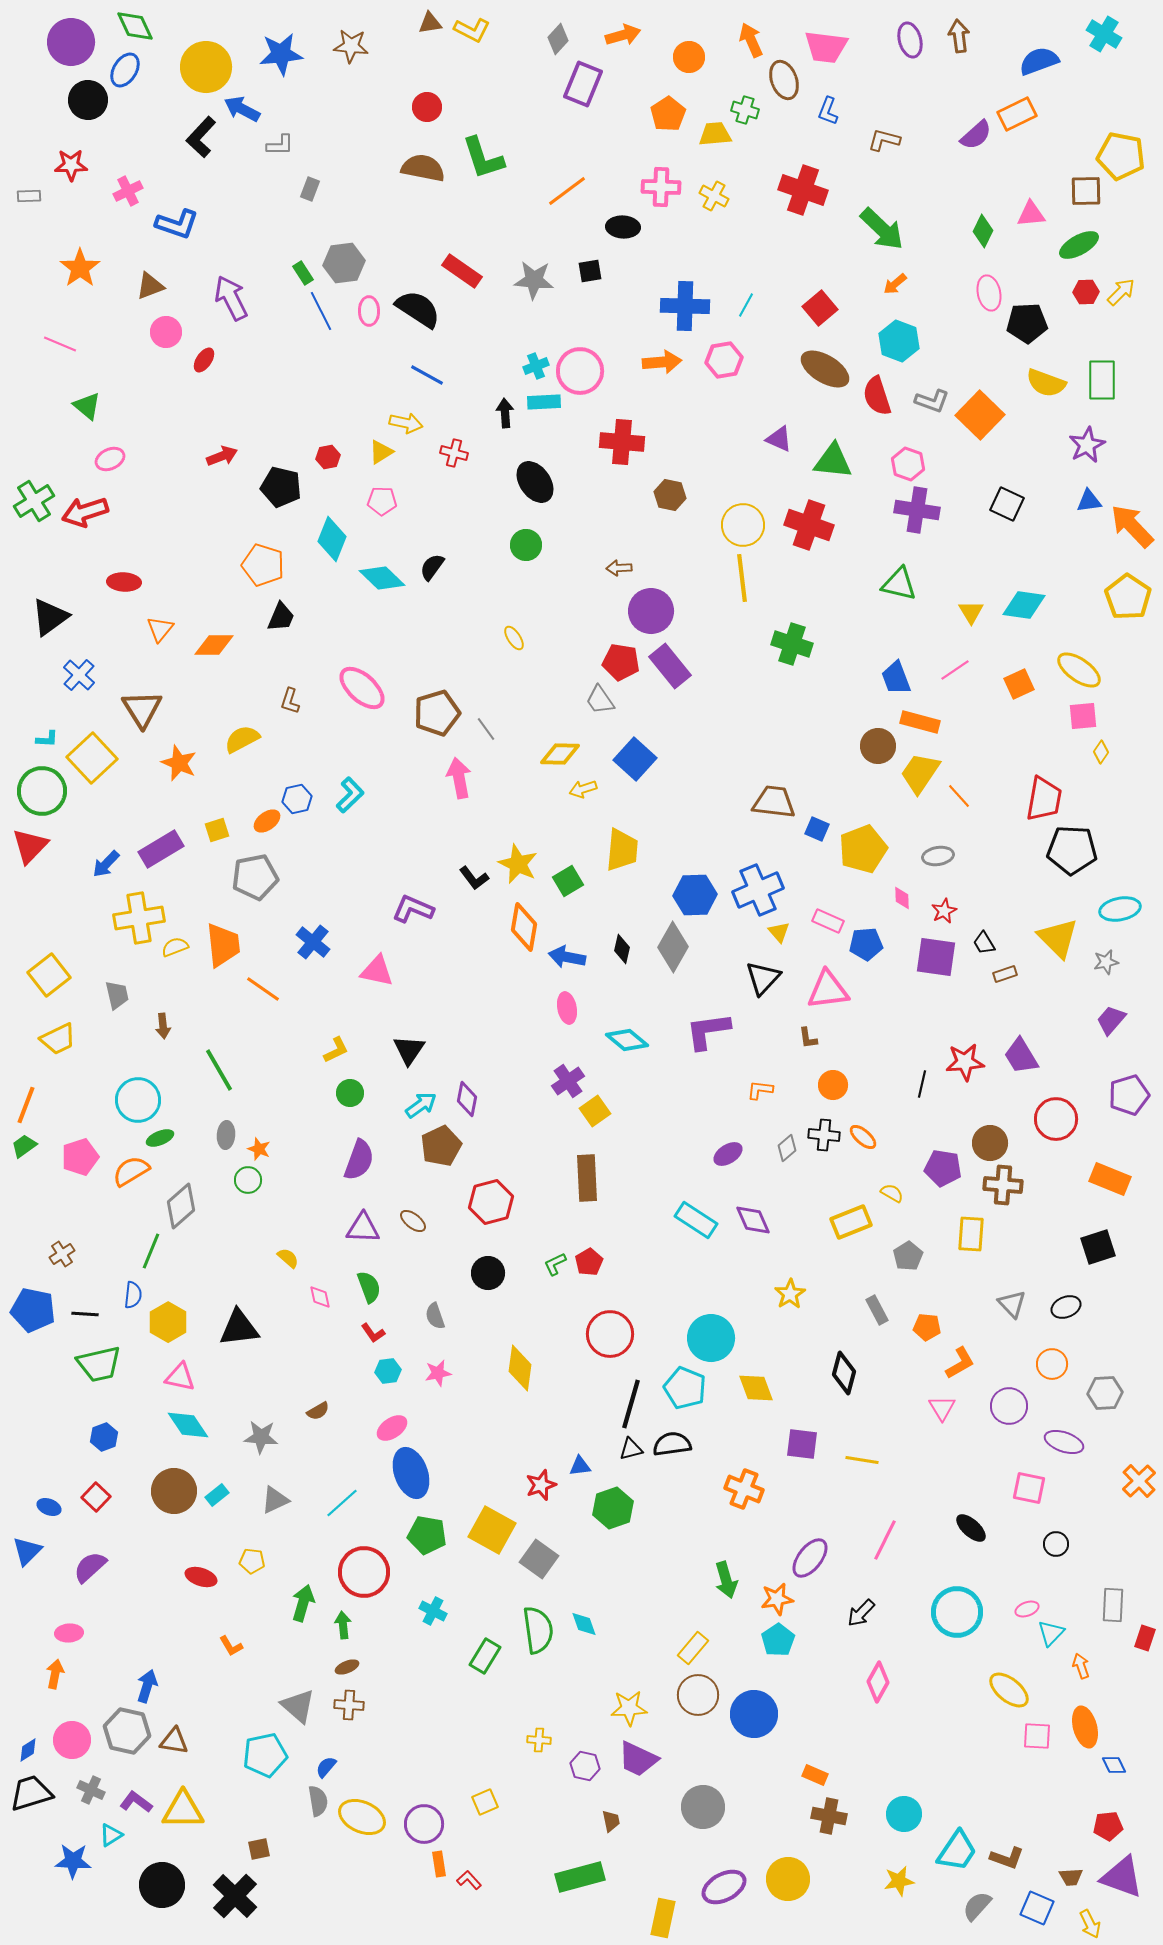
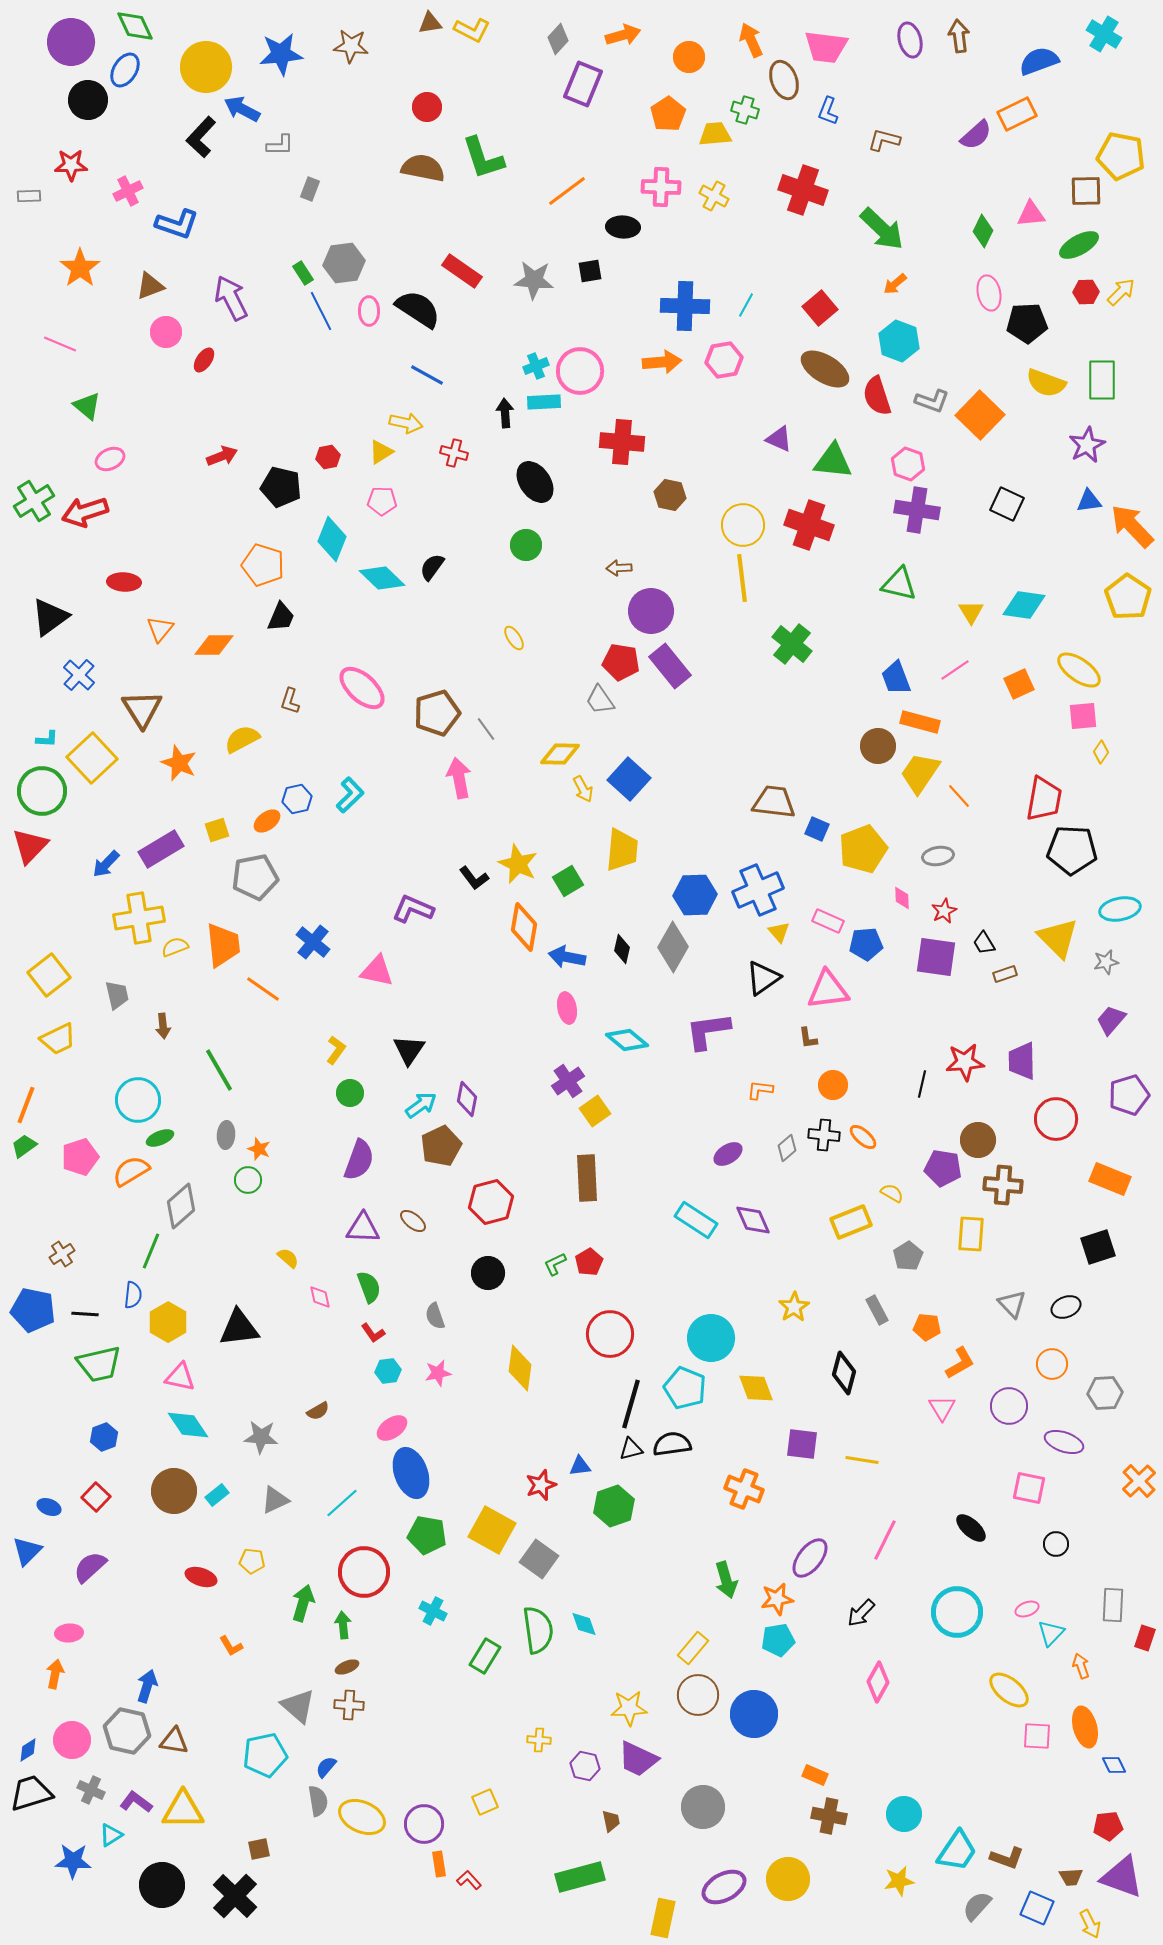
green cross at (792, 644): rotated 21 degrees clockwise
blue square at (635, 759): moved 6 px left, 20 px down
yellow arrow at (583, 789): rotated 100 degrees counterclockwise
black triangle at (763, 978): rotated 12 degrees clockwise
yellow L-shape at (336, 1050): rotated 28 degrees counterclockwise
purple trapezoid at (1021, 1056): moved 1 px right, 5 px down; rotated 30 degrees clockwise
brown circle at (990, 1143): moved 12 px left, 3 px up
yellow star at (790, 1294): moved 4 px right, 13 px down
green hexagon at (613, 1508): moved 1 px right, 2 px up
cyan pentagon at (778, 1640): rotated 24 degrees clockwise
